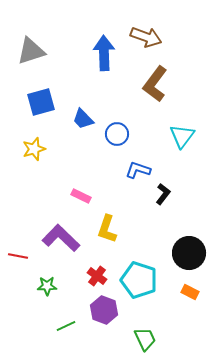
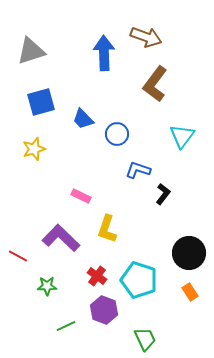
red line: rotated 18 degrees clockwise
orange rectangle: rotated 30 degrees clockwise
